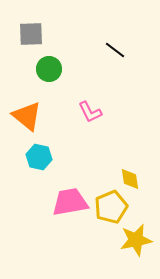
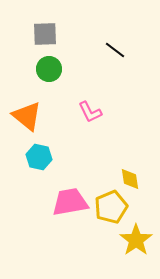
gray square: moved 14 px right
yellow star: rotated 24 degrees counterclockwise
